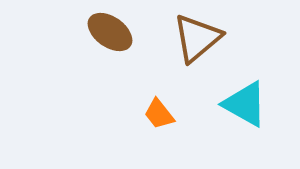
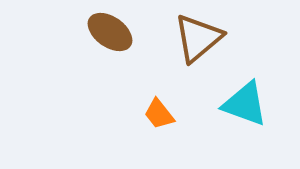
brown triangle: moved 1 px right
cyan triangle: rotated 9 degrees counterclockwise
